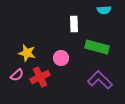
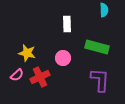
cyan semicircle: rotated 88 degrees counterclockwise
white rectangle: moved 7 px left
pink circle: moved 2 px right
purple L-shape: rotated 50 degrees clockwise
